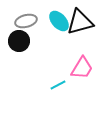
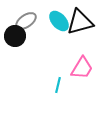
gray ellipse: rotated 20 degrees counterclockwise
black circle: moved 4 px left, 5 px up
cyan line: rotated 49 degrees counterclockwise
